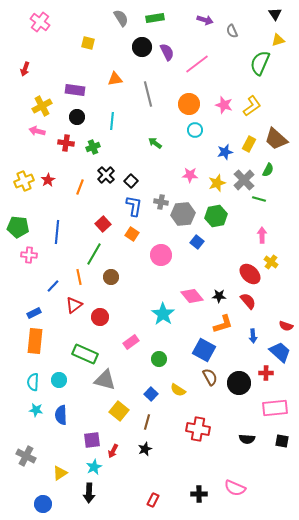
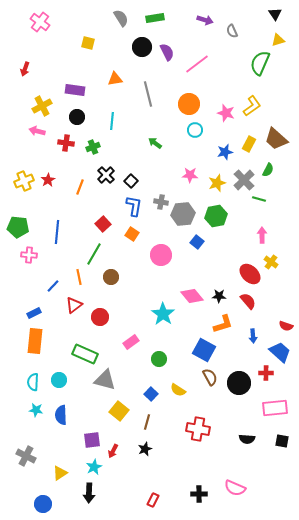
pink star at (224, 105): moved 2 px right, 8 px down
